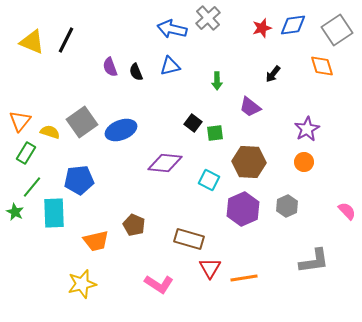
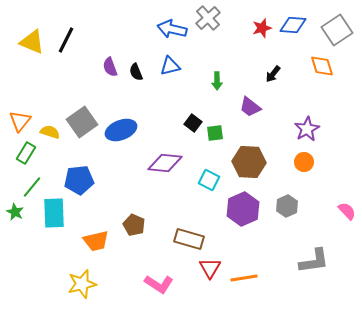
blue diamond at (293, 25): rotated 12 degrees clockwise
